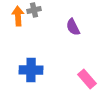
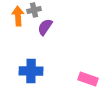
purple semicircle: moved 28 px left; rotated 60 degrees clockwise
blue cross: moved 1 px down
pink rectangle: moved 1 px right; rotated 30 degrees counterclockwise
